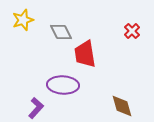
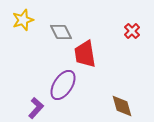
purple ellipse: rotated 60 degrees counterclockwise
